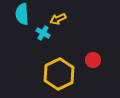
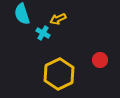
cyan semicircle: rotated 15 degrees counterclockwise
red circle: moved 7 px right
